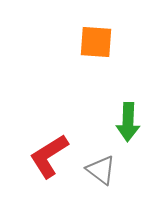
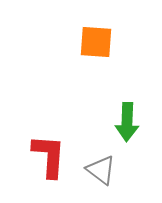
green arrow: moved 1 px left
red L-shape: rotated 126 degrees clockwise
